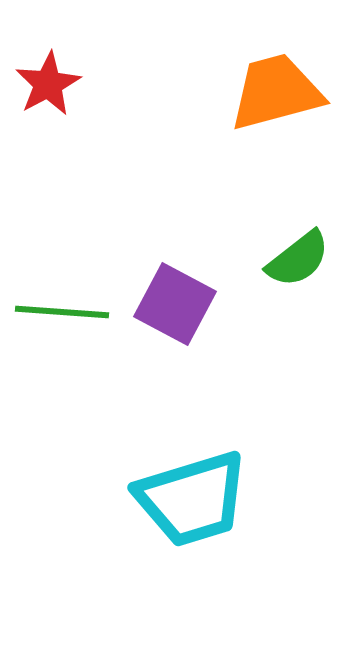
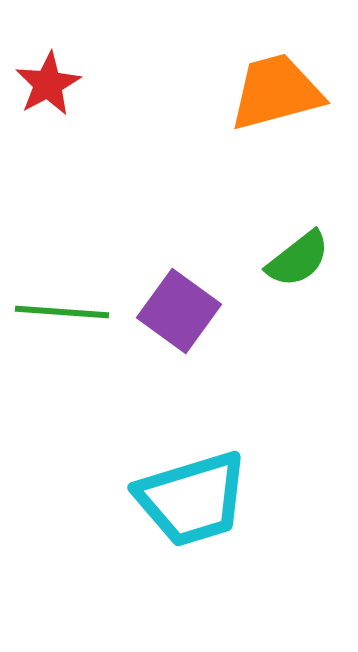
purple square: moved 4 px right, 7 px down; rotated 8 degrees clockwise
